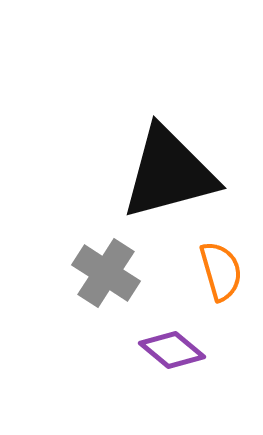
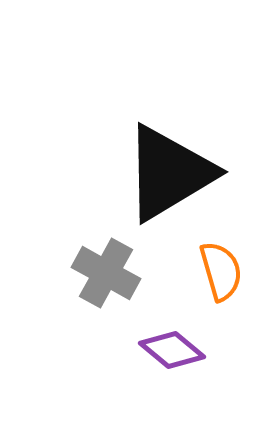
black triangle: rotated 16 degrees counterclockwise
gray cross: rotated 4 degrees counterclockwise
